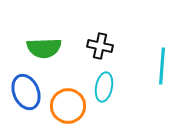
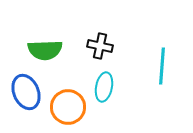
green semicircle: moved 1 px right, 2 px down
orange circle: moved 1 px down
